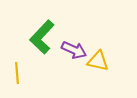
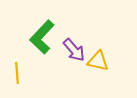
purple arrow: rotated 25 degrees clockwise
